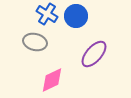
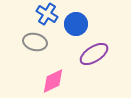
blue circle: moved 8 px down
purple ellipse: rotated 16 degrees clockwise
pink diamond: moved 1 px right, 1 px down
